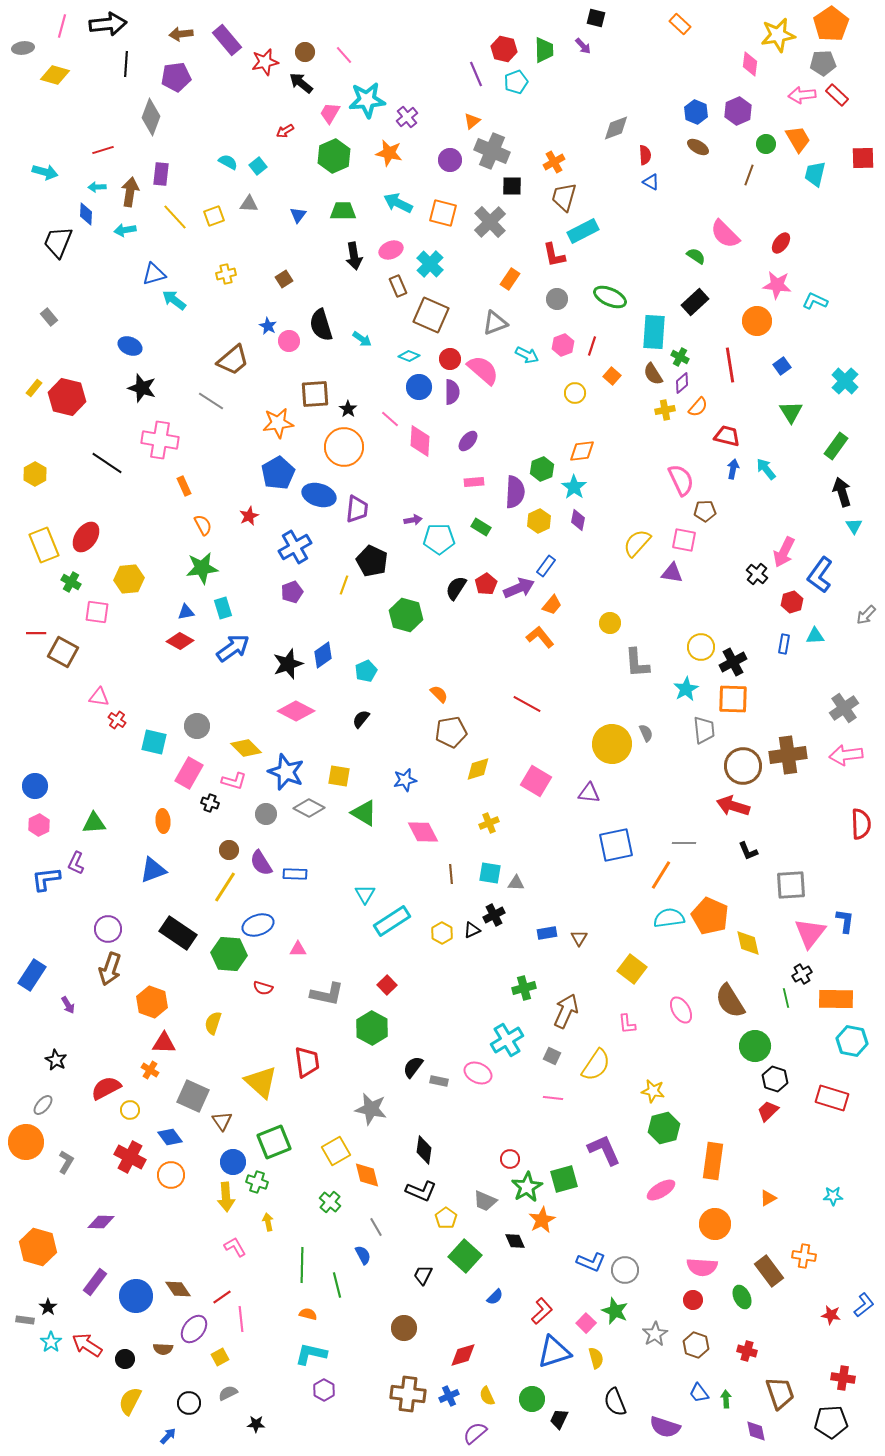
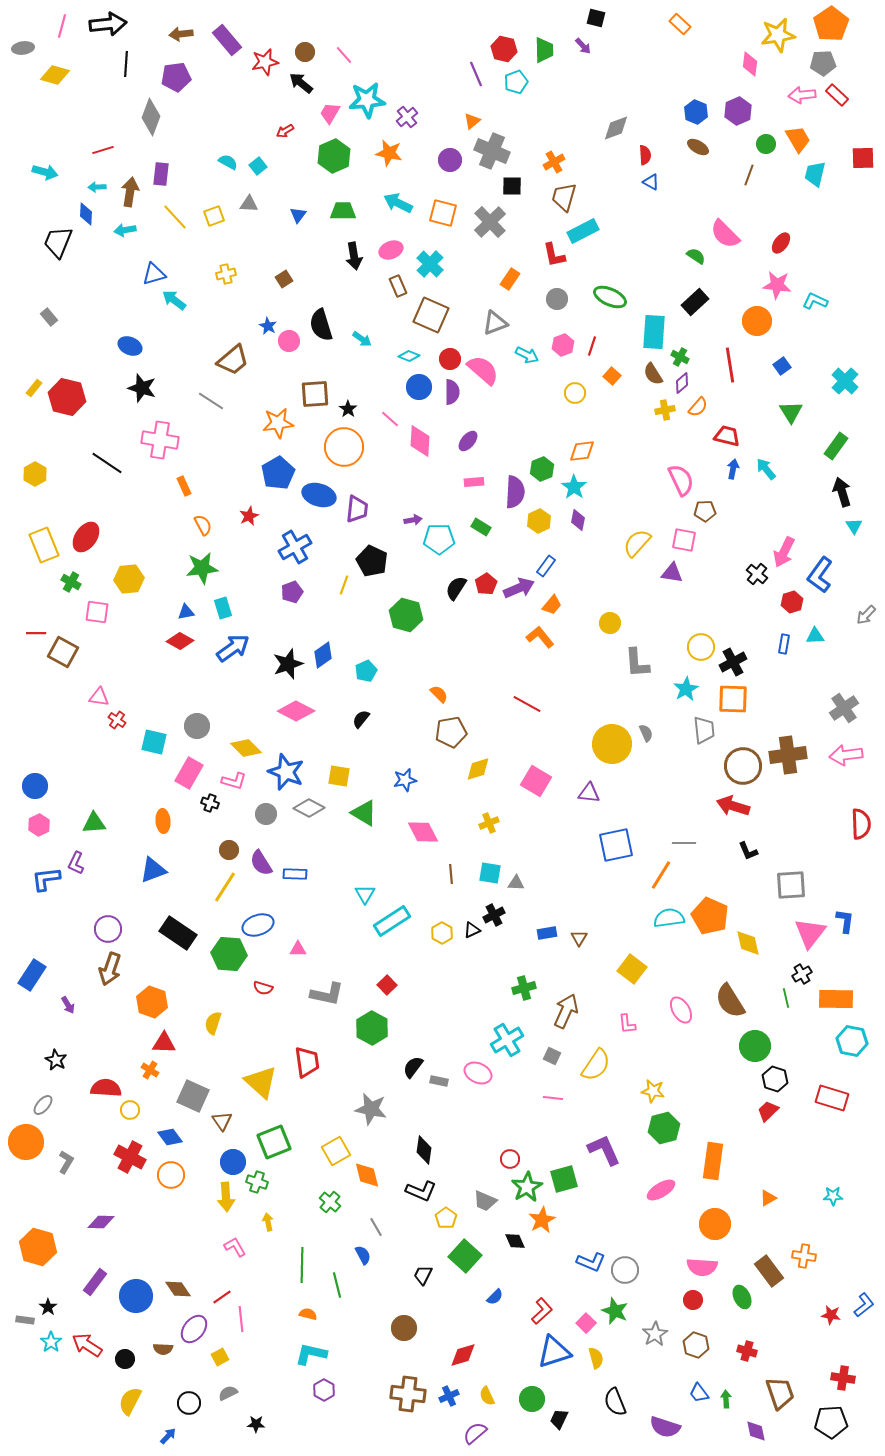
red semicircle at (106, 1088): rotated 32 degrees clockwise
